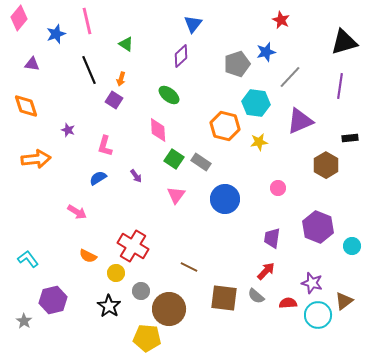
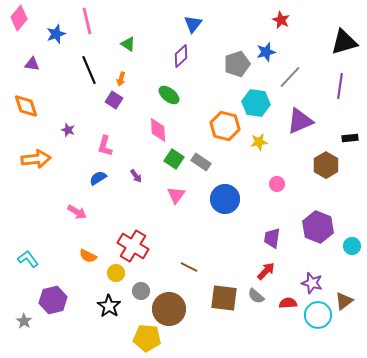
green triangle at (126, 44): moved 2 px right
pink circle at (278, 188): moved 1 px left, 4 px up
